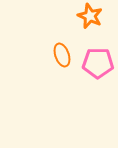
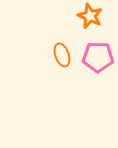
pink pentagon: moved 6 px up
